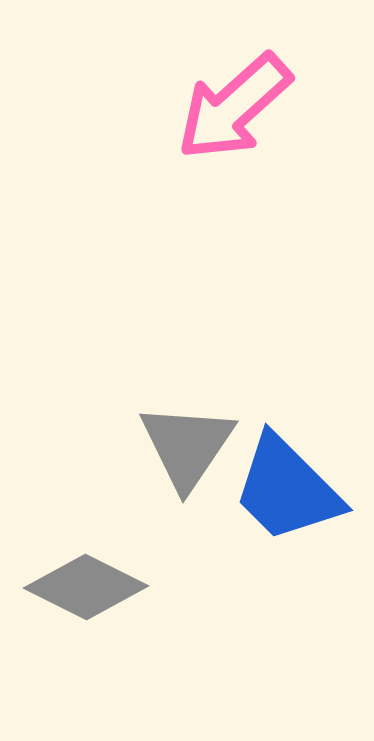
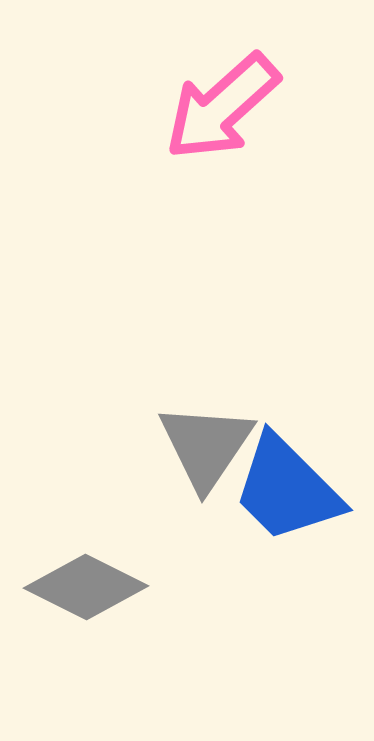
pink arrow: moved 12 px left
gray triangle: moved 19 px right
